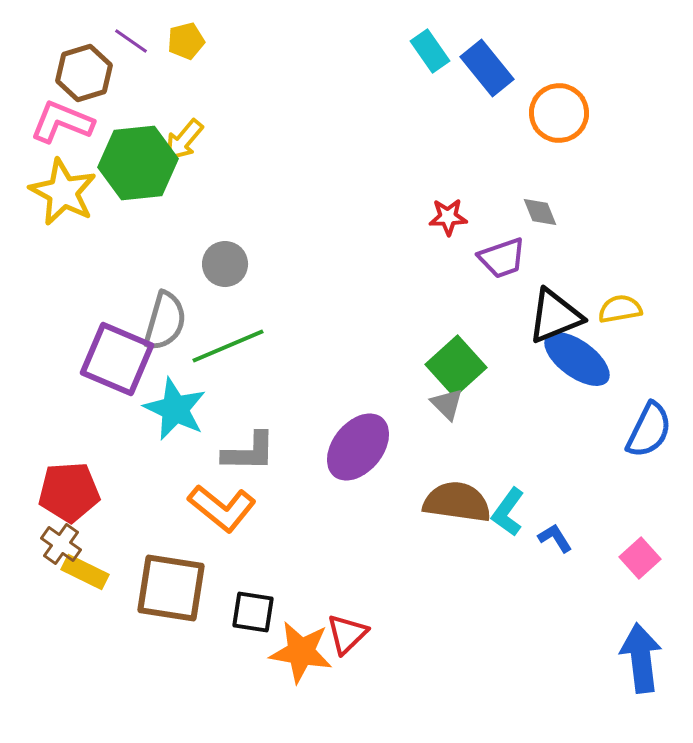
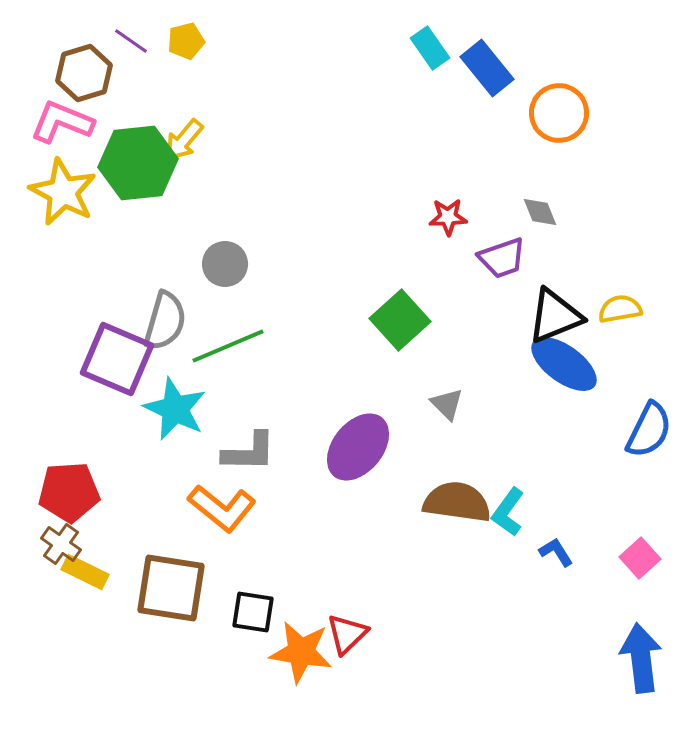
cyan rectangle: moved 3 px up
blue ellipse: moved 13 px left, 5 px down
green square: moved 56 px left, 46 px up
blue L-shape: moved 1 px right, 14 px down
